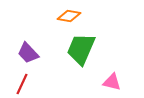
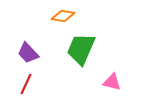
orange diamond: moved 6 px left
red line: moved 4 px right
